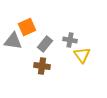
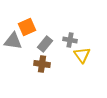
brown cross: moved 2 px up
